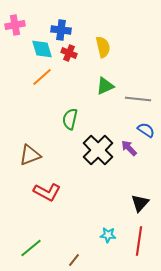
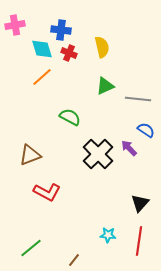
yellow semicircle: moved 1 px left
green semicircle: moved 2 px up; rotated 105 degrees clockwise
black cross: moved 4 px down
